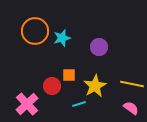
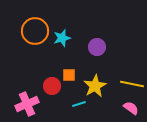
purple circle: moved 2 px left
pink cross: rotated 20 degrees clockwise
